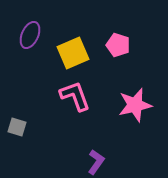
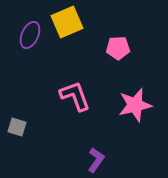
pink pentagon: moved 3 px down; rotated 20 degrees counterclockwise
yellow square: moved 6 px left, 31 px up
purple L-shape: moved 2 px up
